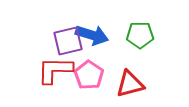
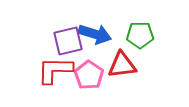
blue arrow: moved 3 px right, 1 px up
red triangle: moved 8 px left, 19 px up; rotated 8 degrees clockwise
